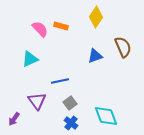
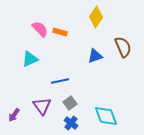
orange rectangle: moved 1 px left, 6 px down
purple triangle: moved 5 px right, 5 px down
purple arrow: moved 4 px up
